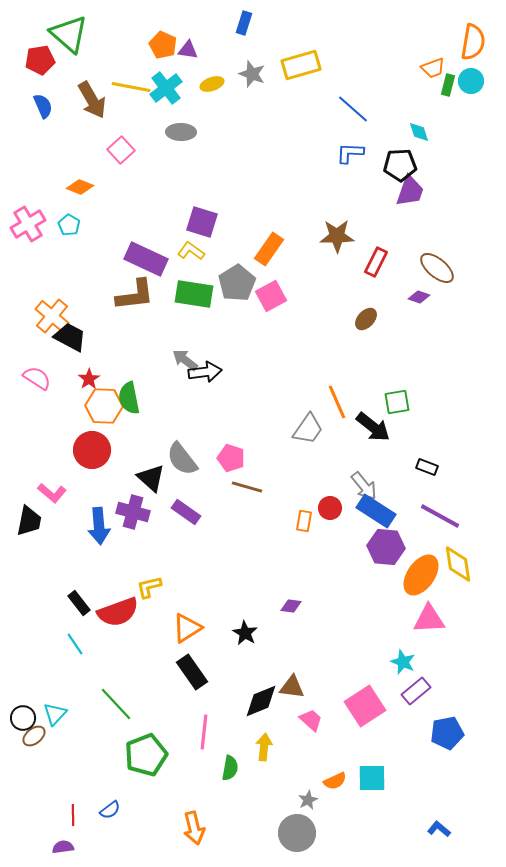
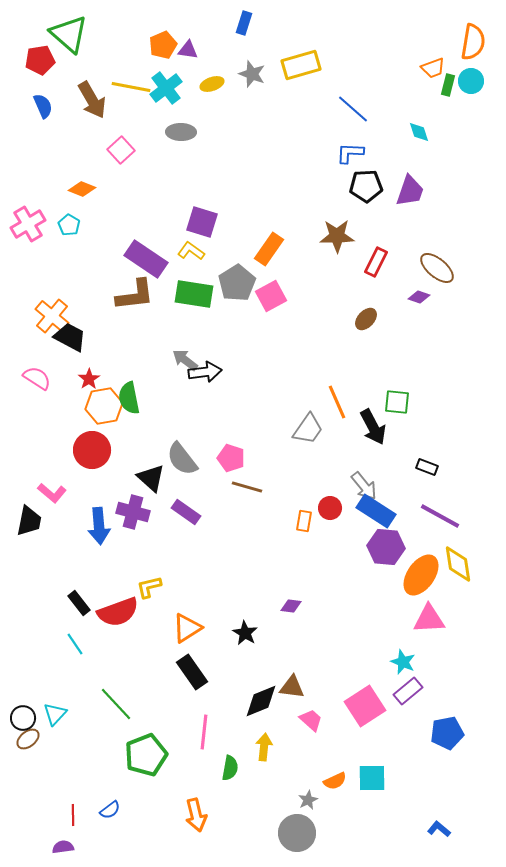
orange pentagon at (163, 45): rotated 24 degrees clockwise
black pentagon at (400, 165): moved 34 px left, 21 px down
orange diamond at (80, 187): moved 2 px right, 2 px down
purple rectangle at (146, 259): rotated 9 degrees clockwise
green square at (397, 402): rotated 16 degrees clockwise
orange hexagon at (104, 406): rotated 12 degrees counterclockwise
black arrow at (373, 427): rotated 24 degrees clockwise
purple rectangle at (416, 691): moved 8 px left
brown ellipse at (34, 736): moved 6 px left, 3 px down
orange arrow at (194, 828): moved 2 px right, 13 px up
